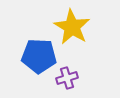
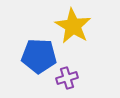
yellow star: moved 1 px right, 1 px up
